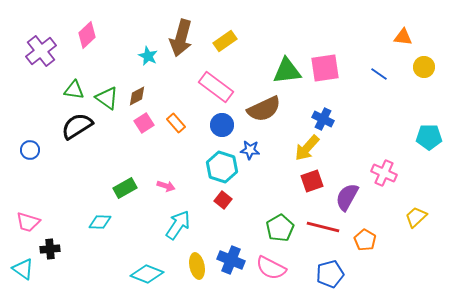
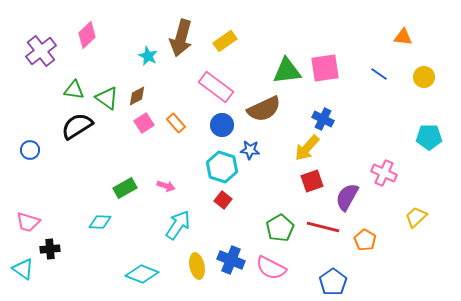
yellow circle at (424, 67): moved 10 px down
cyan diamond at (147, 274): moved 5 px left
blue pentagon at (330, 274): moved 3 px right, 8 px down; rotated 20 degrees counterclockwise
